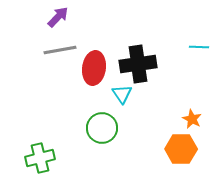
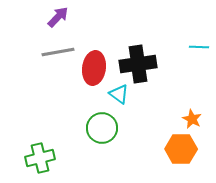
gray line: moved 2 px left, 2 px down
cyan triangle: moved 3 px left; rotated 20 degrees counterclockwise
